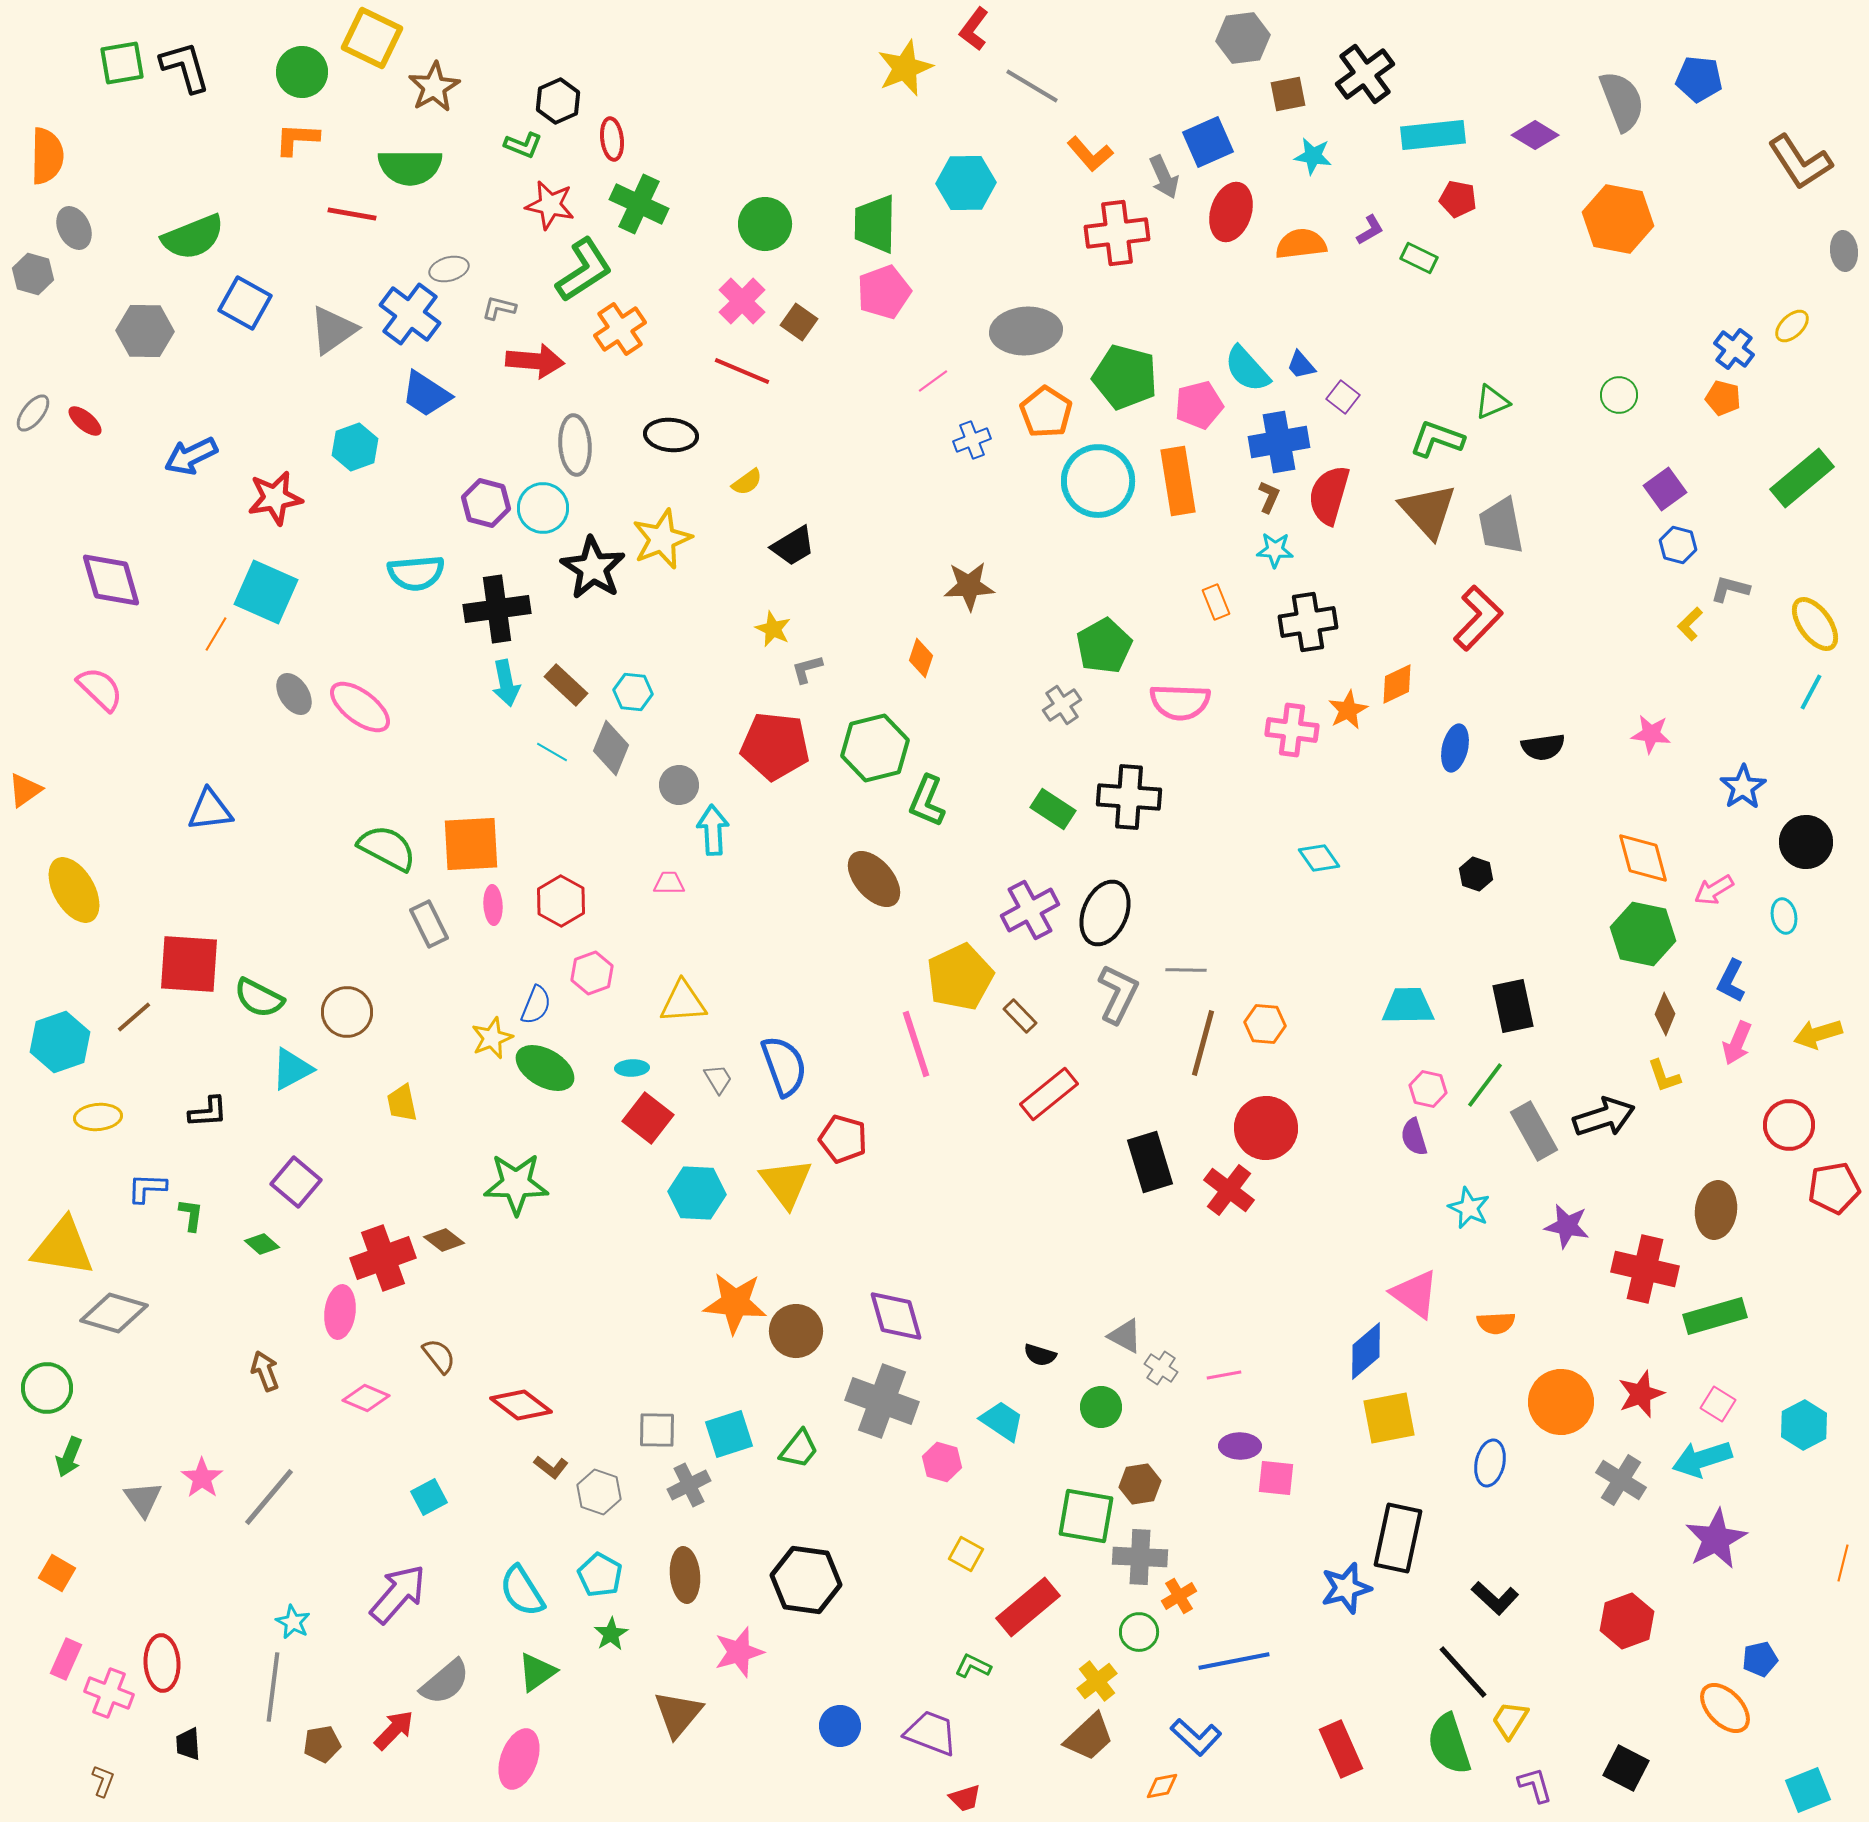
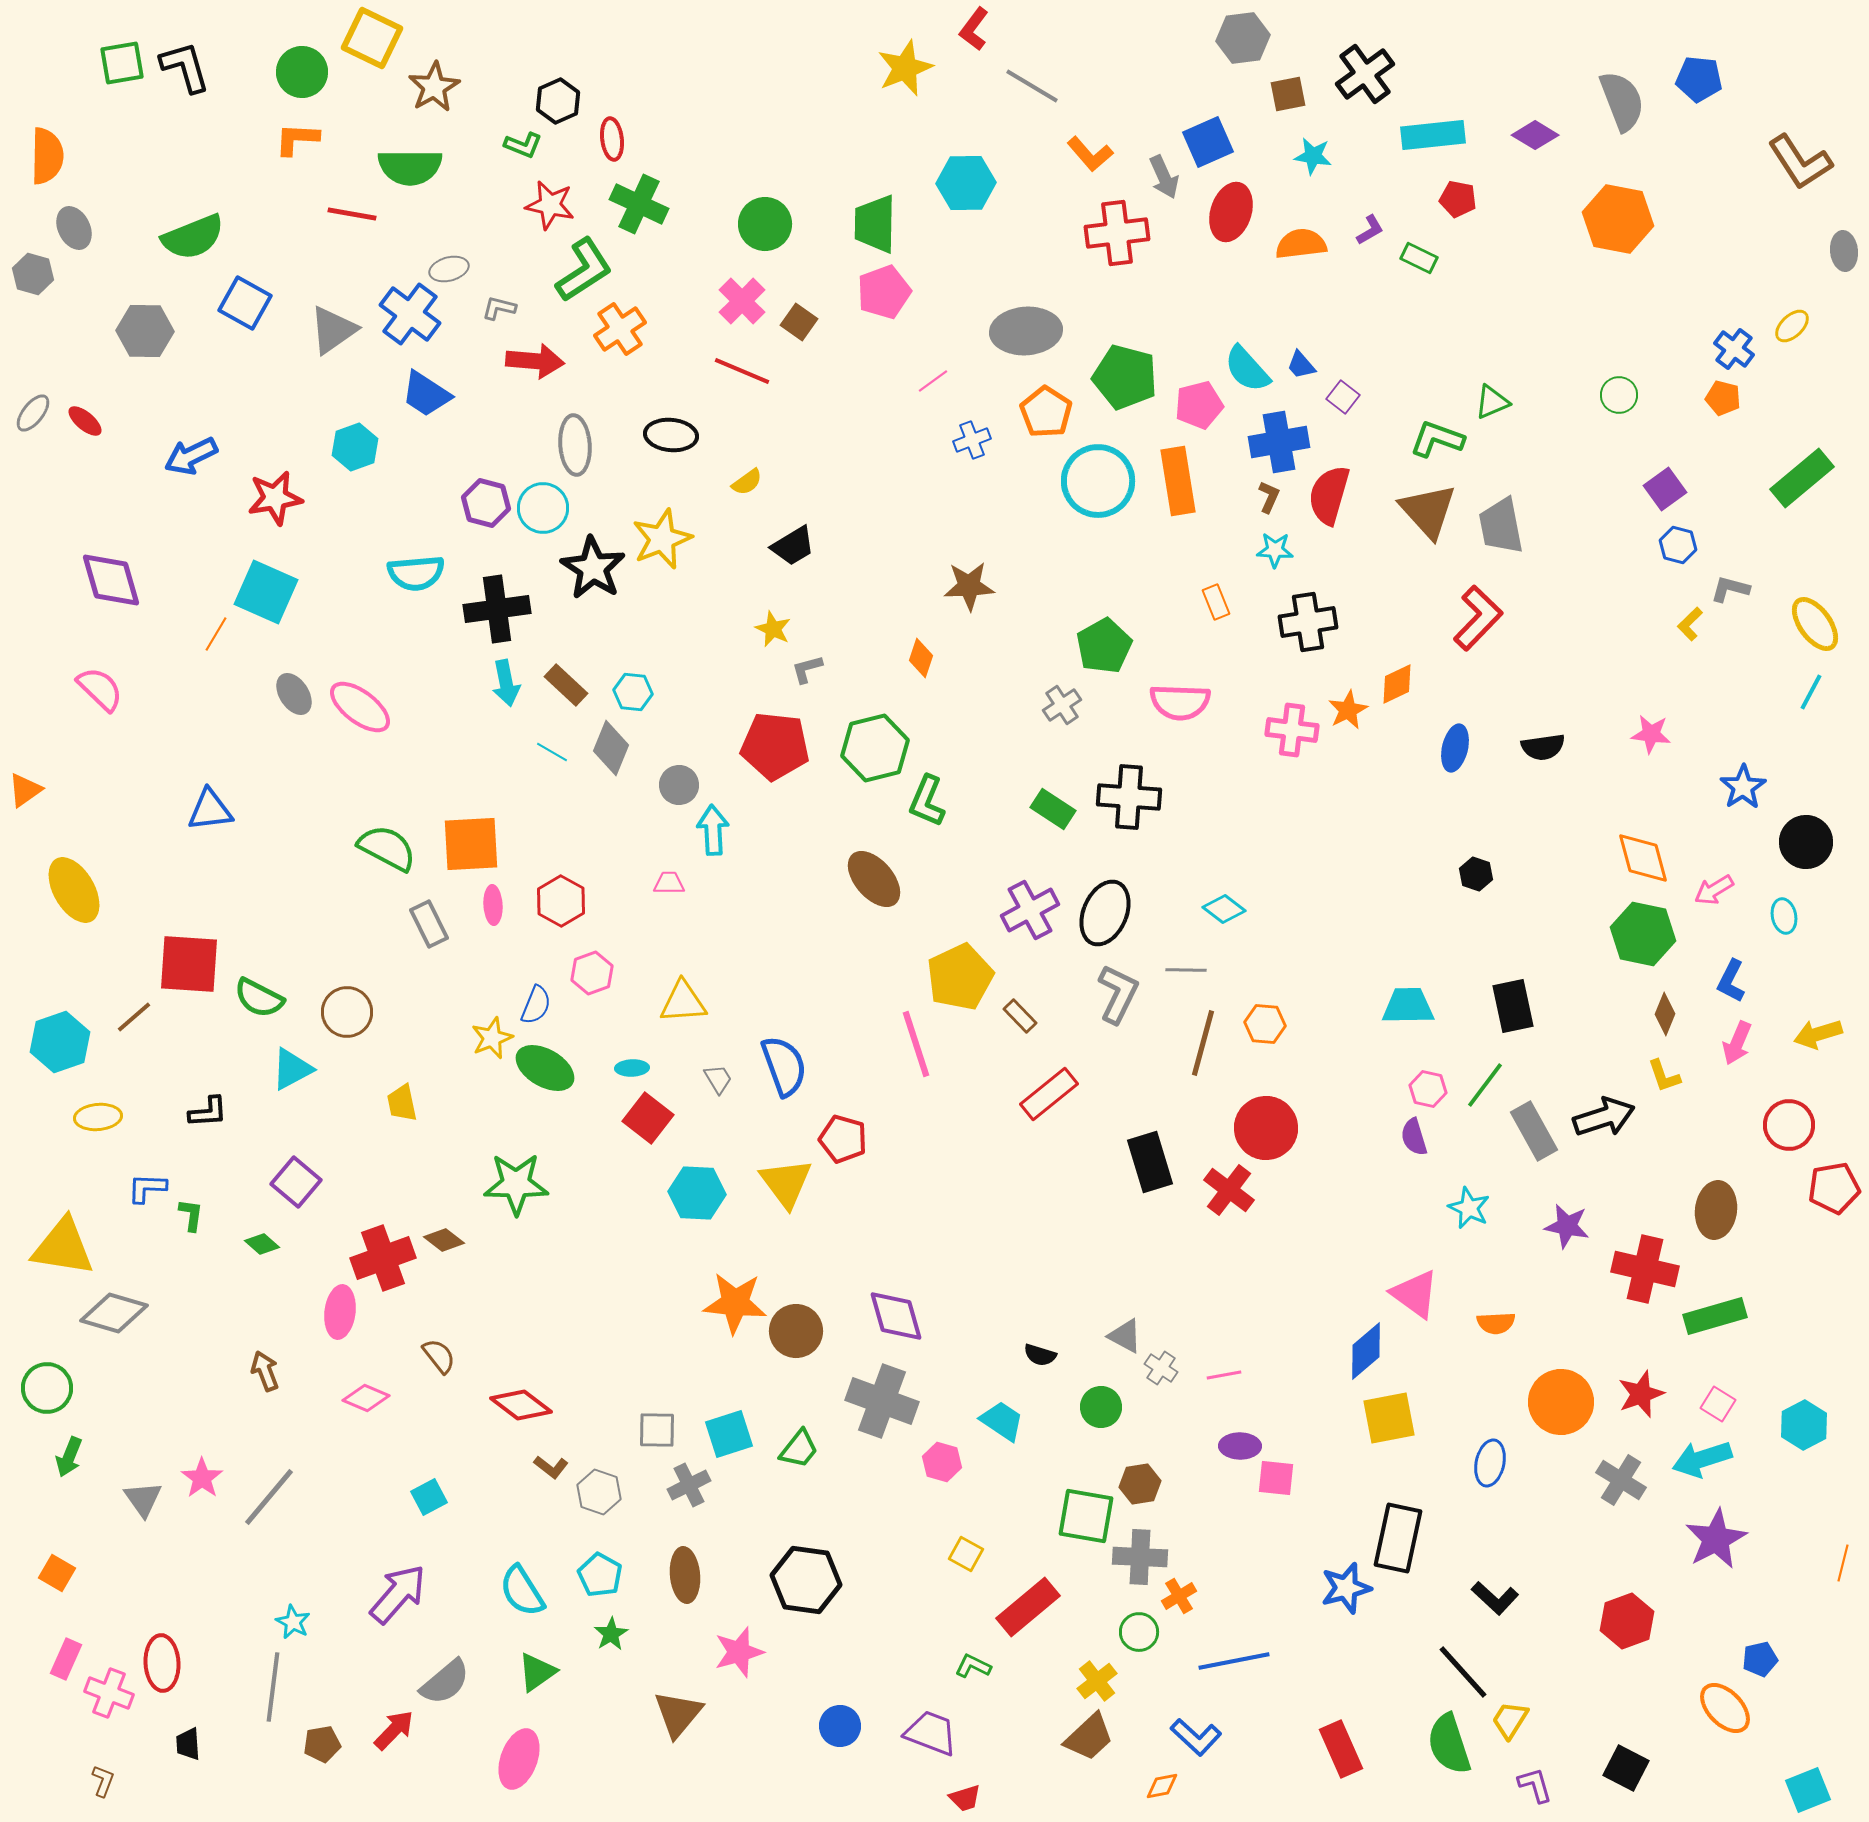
cyan diamond at (1319, 858): moved 95 px left, 51 px down; rotated 18 degrees counterclockwise
